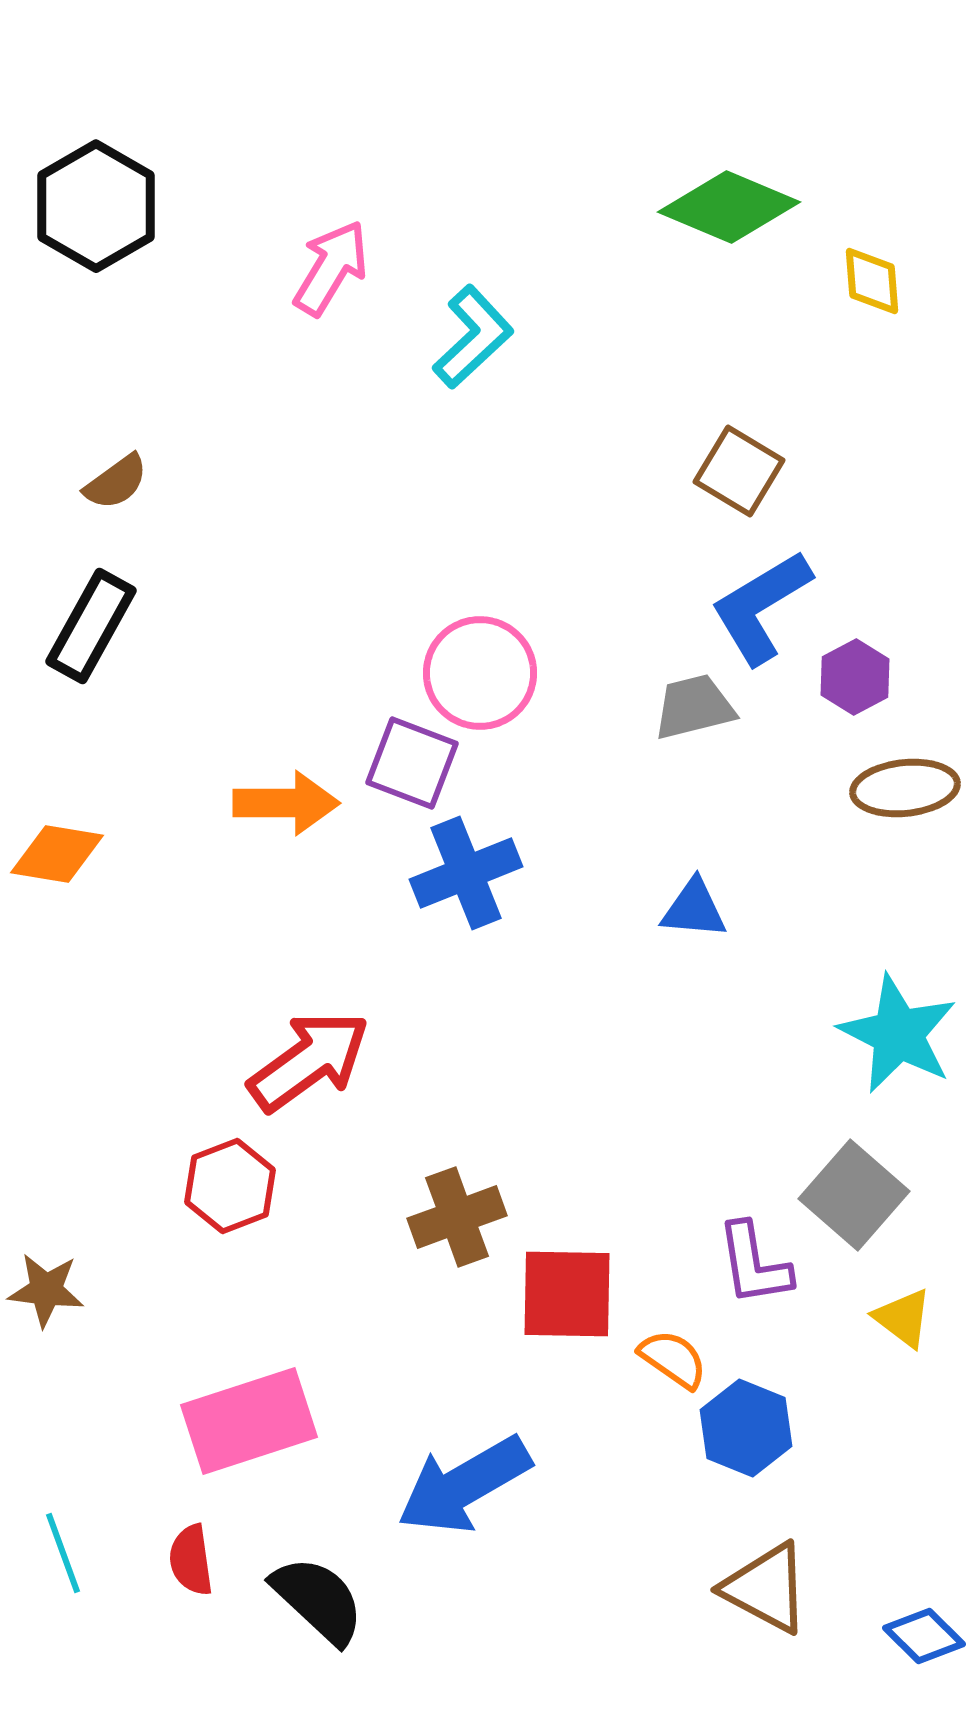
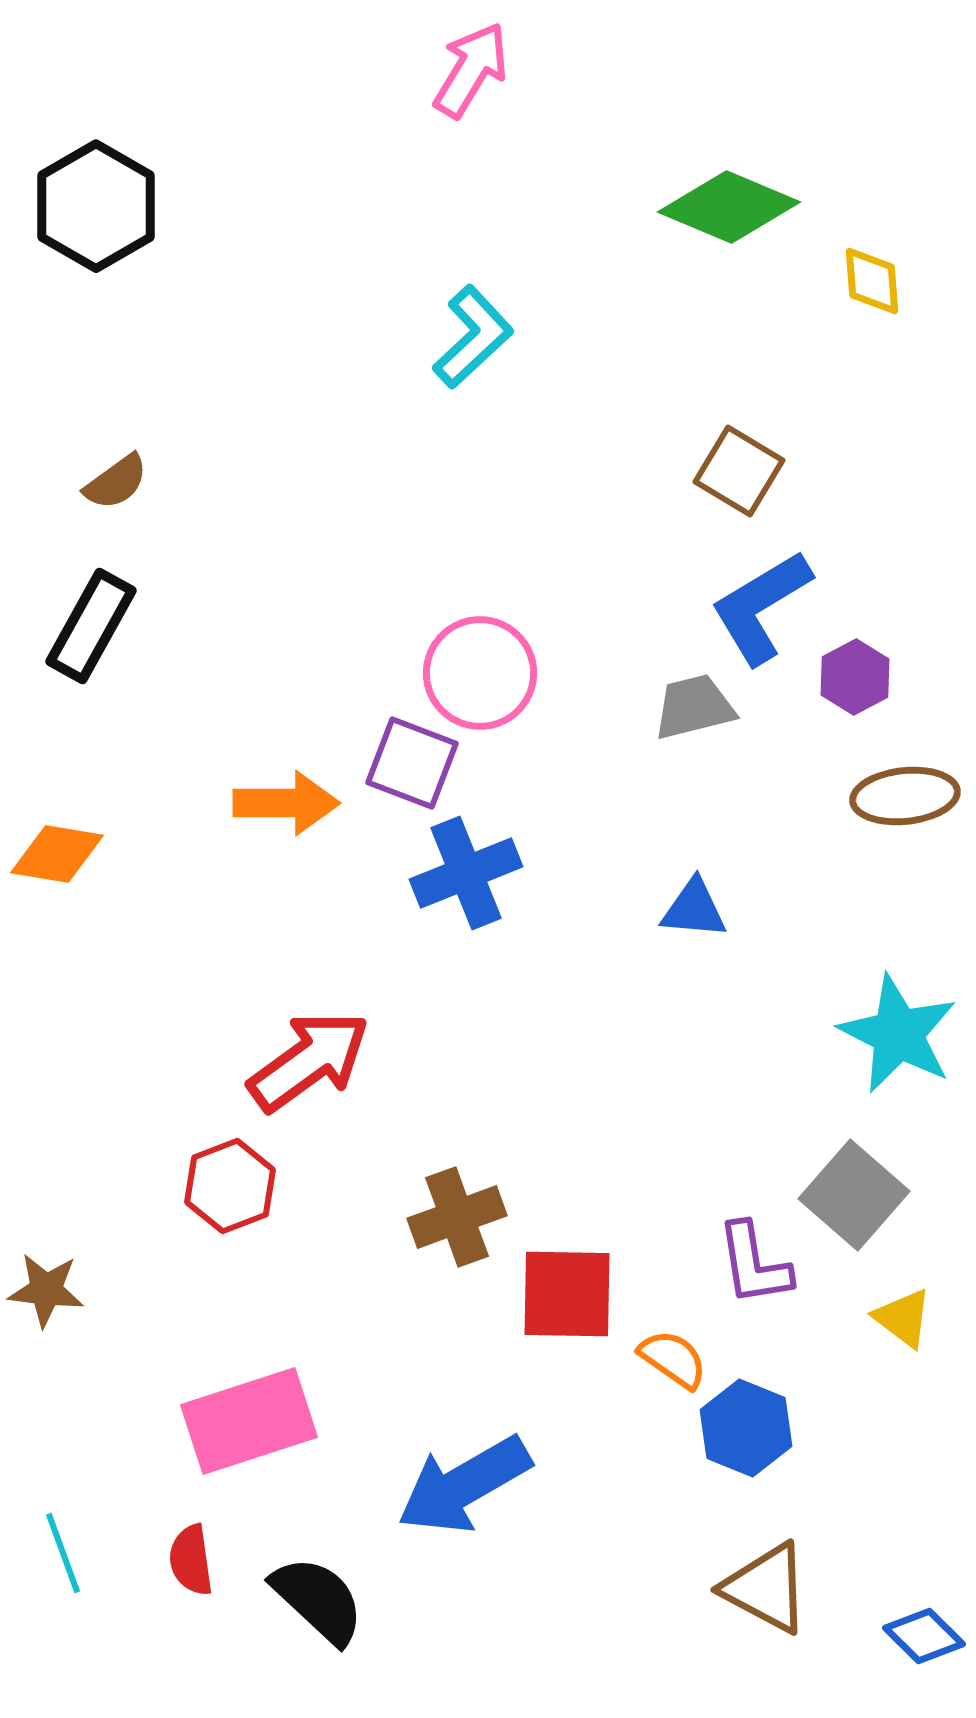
pink arrow: moved 140 px right, 198 px up
brown ellipse: moved 8 px down
